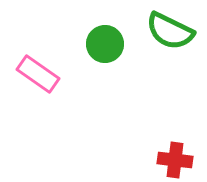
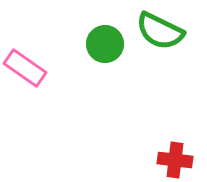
green semicircle: moved 10 px left
pink rectangle: moved 13 px left, 6 px up
